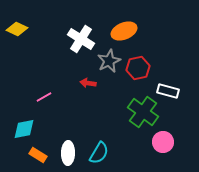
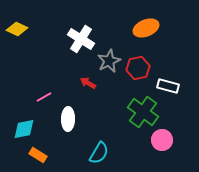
orange ellipse: moved 22 px right, 3 px up
red arrow: rotated 21 degrees clockwise
white rectangle: moved 5 px up
pink circle: moved 1 px left, 2 px up
white ellipse: moved 34 px up
